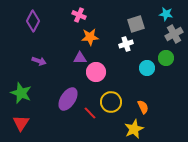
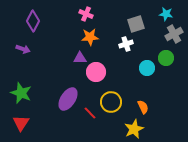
pink cross: moved 7 px right, 1 px up
purple arrow: moved 16 px left, 12 px up
